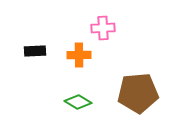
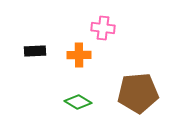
pink cross: rotated 10 degrees clockwise
